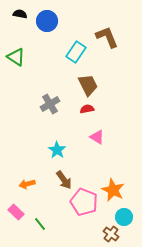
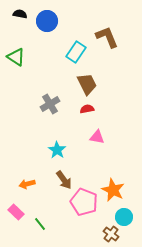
brown trapezoid: moved 1 px left, 1 px up
pink triangle: rotated 21 degrees counterclockwise
